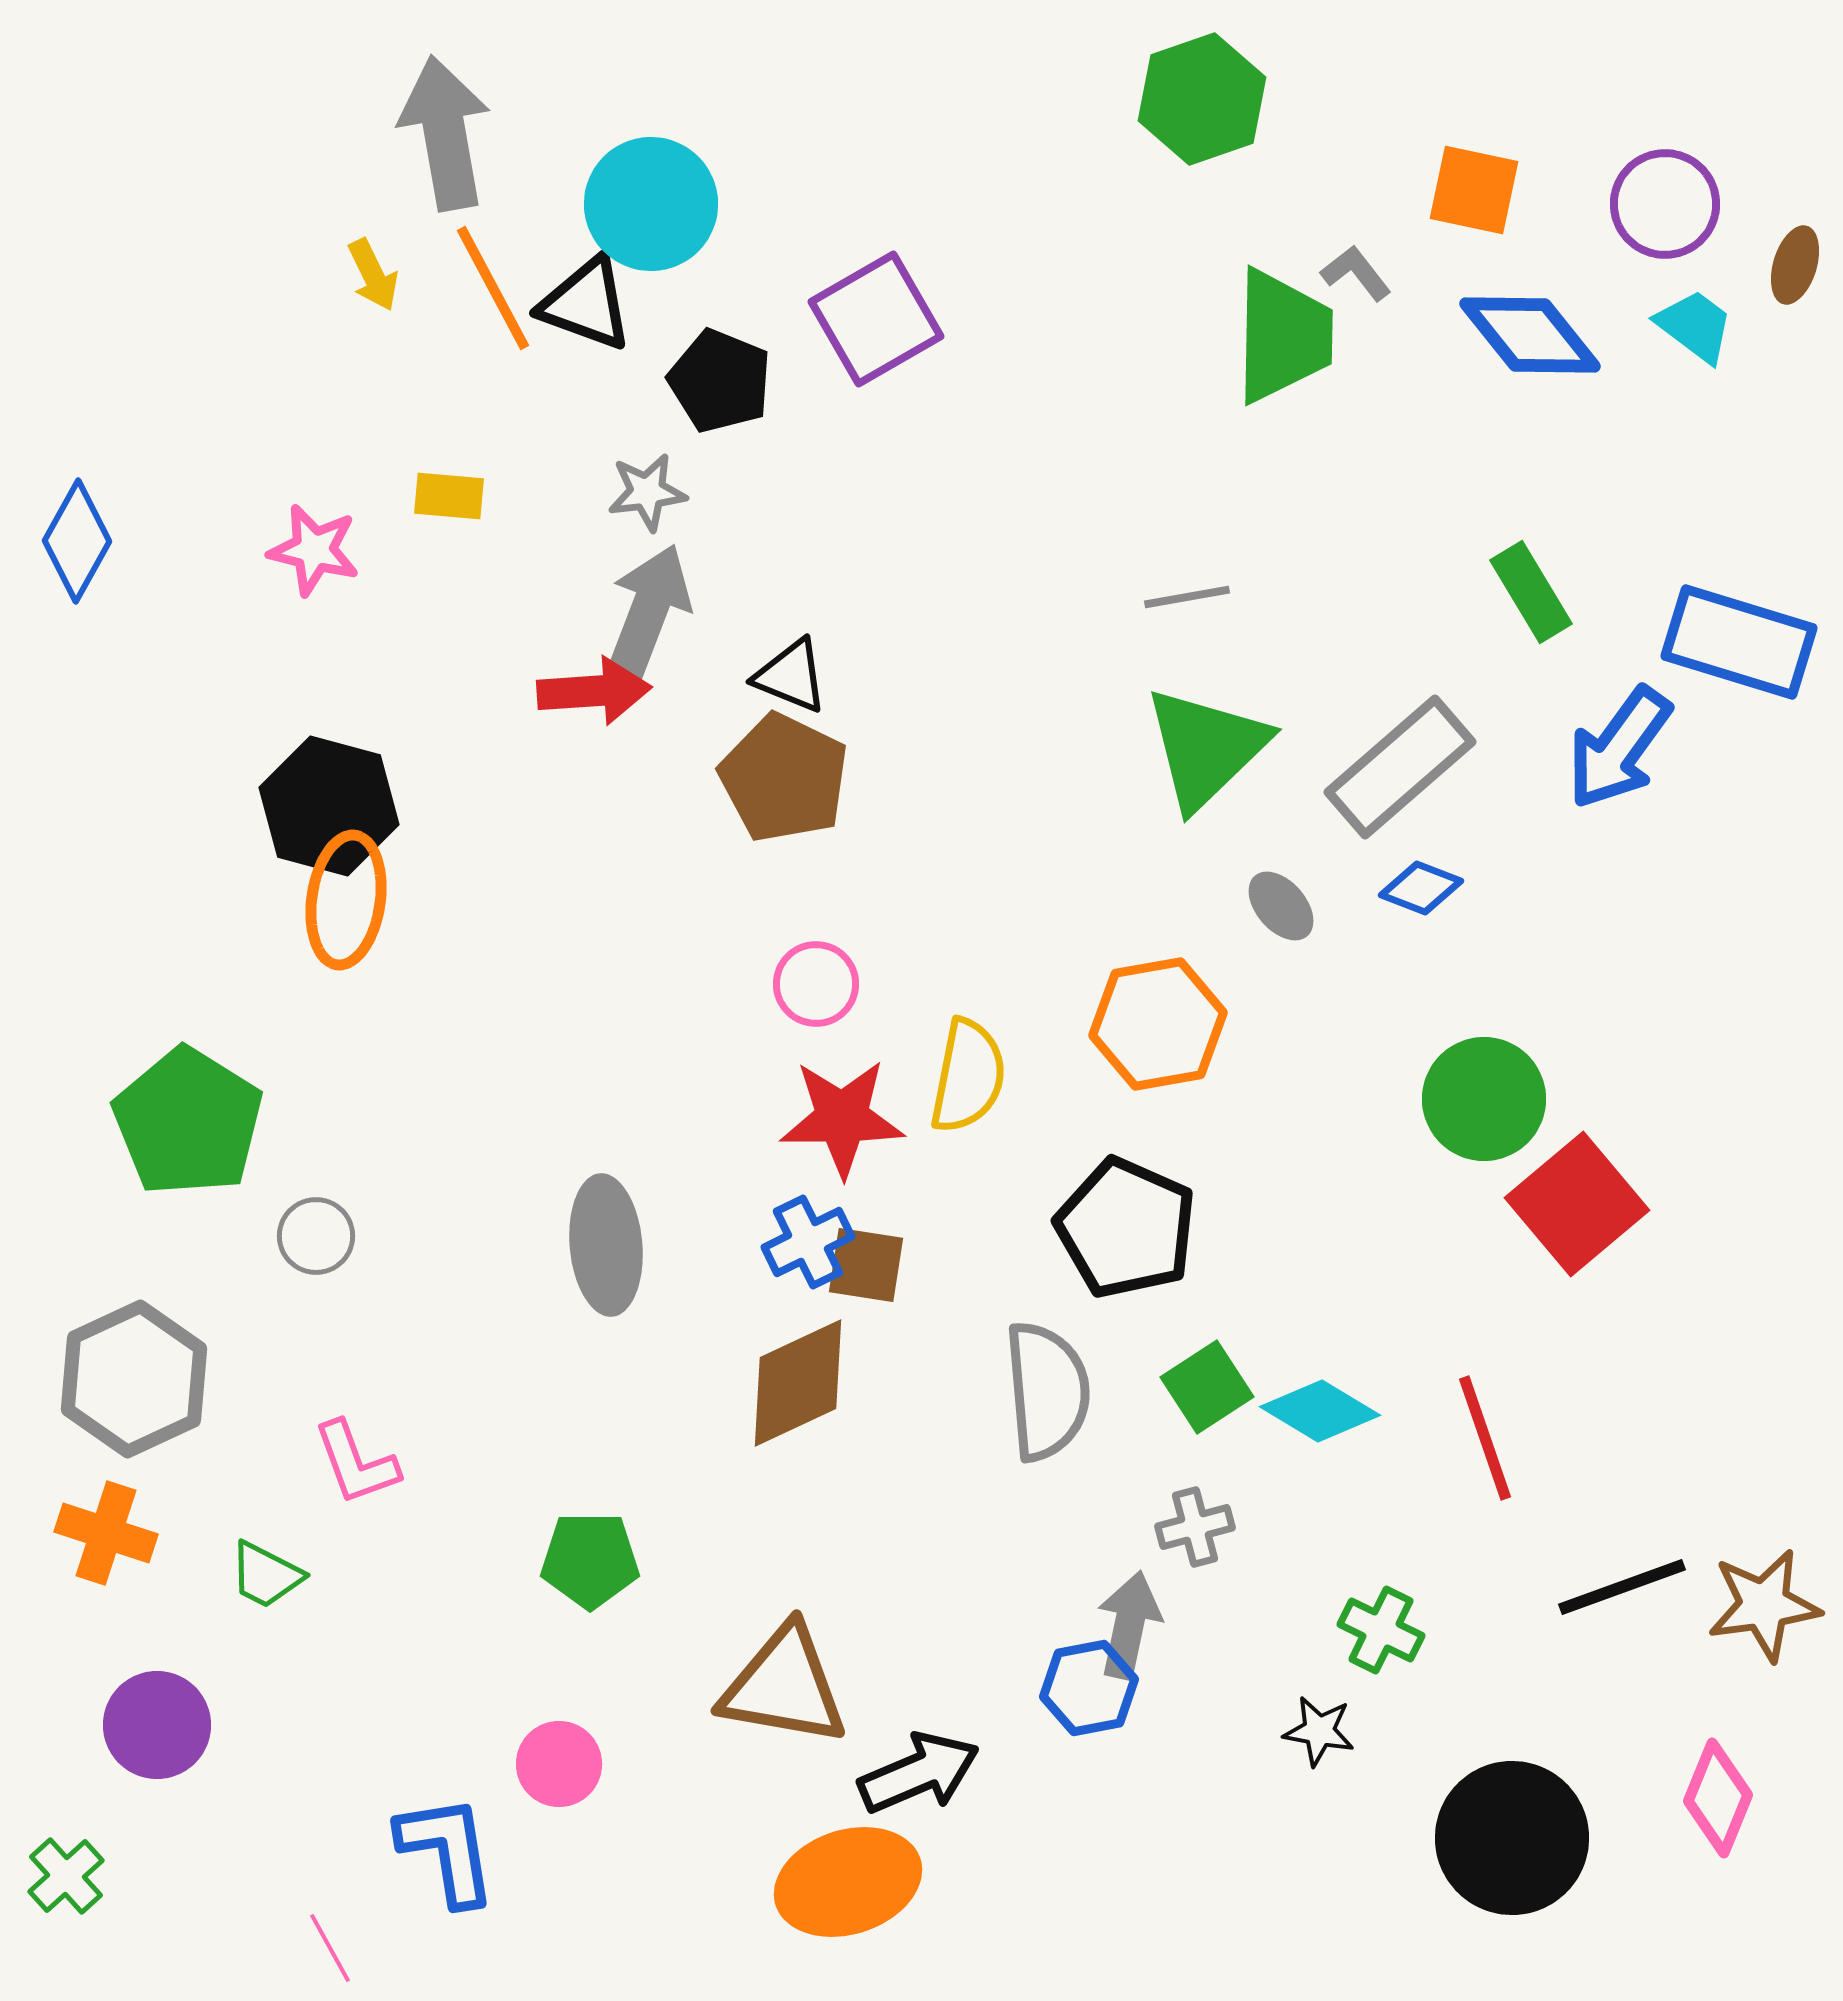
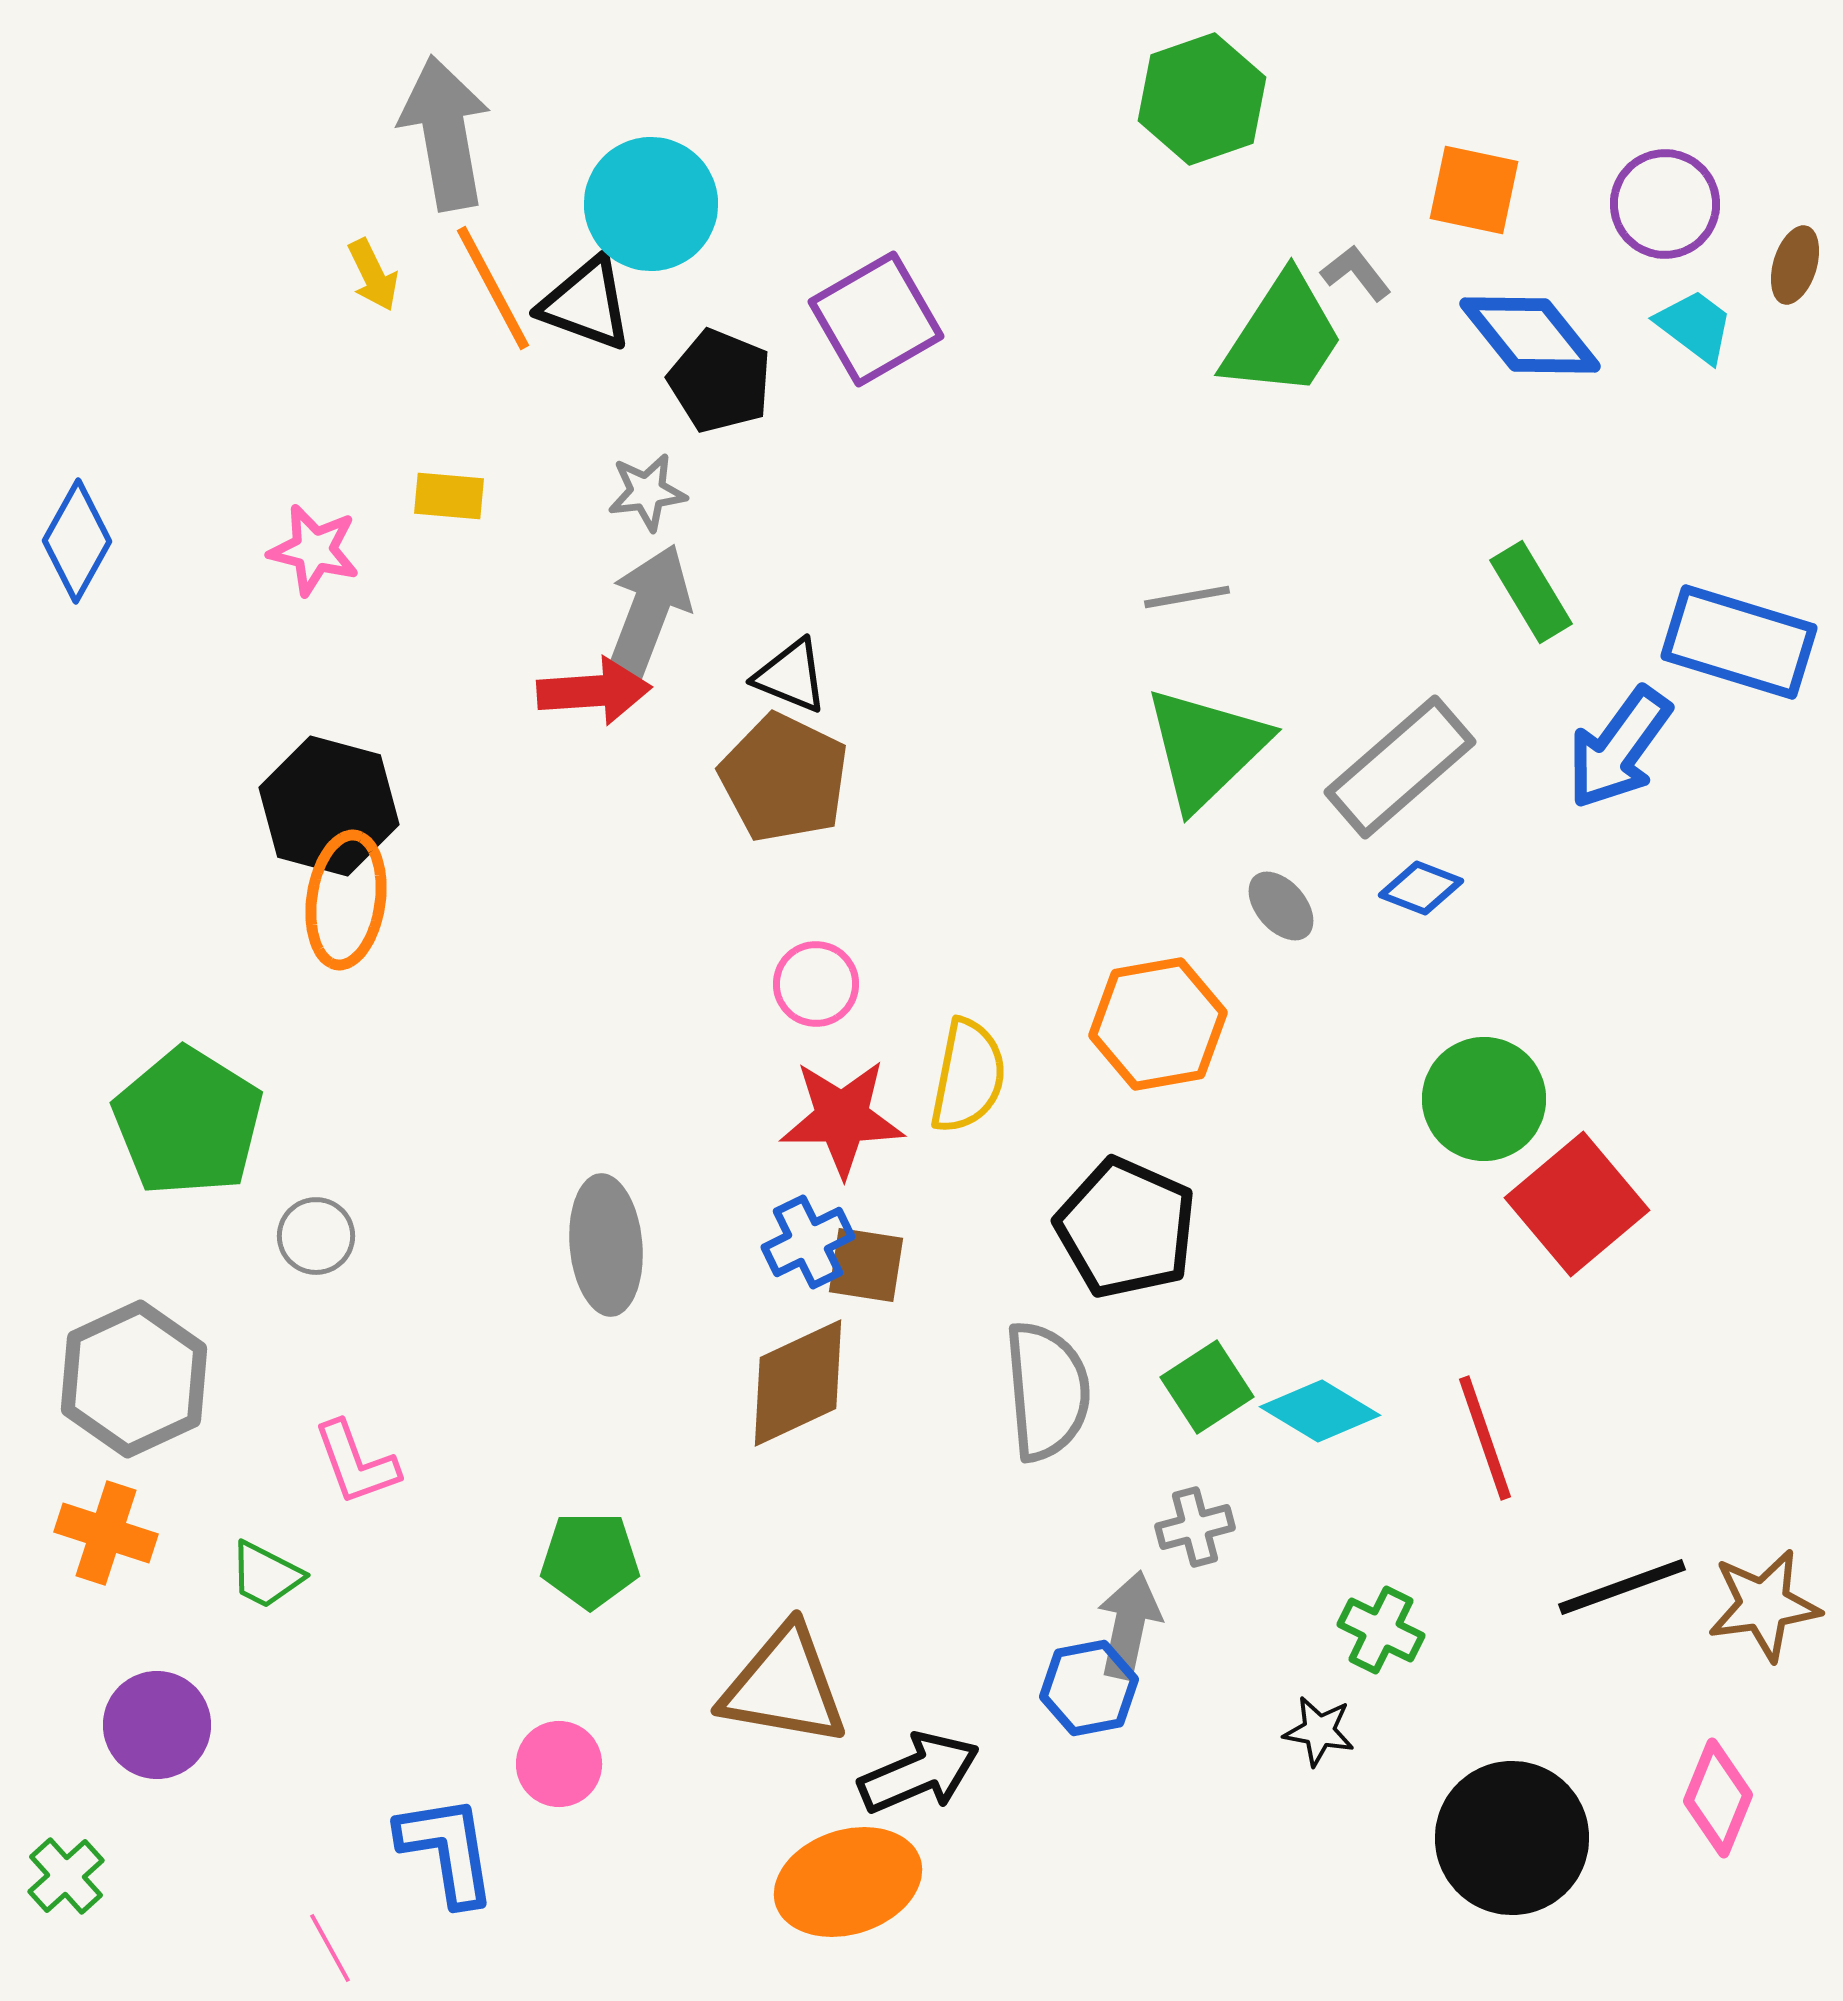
green trapezoid at (1283, 336): rotated 32 degrees clockwise
